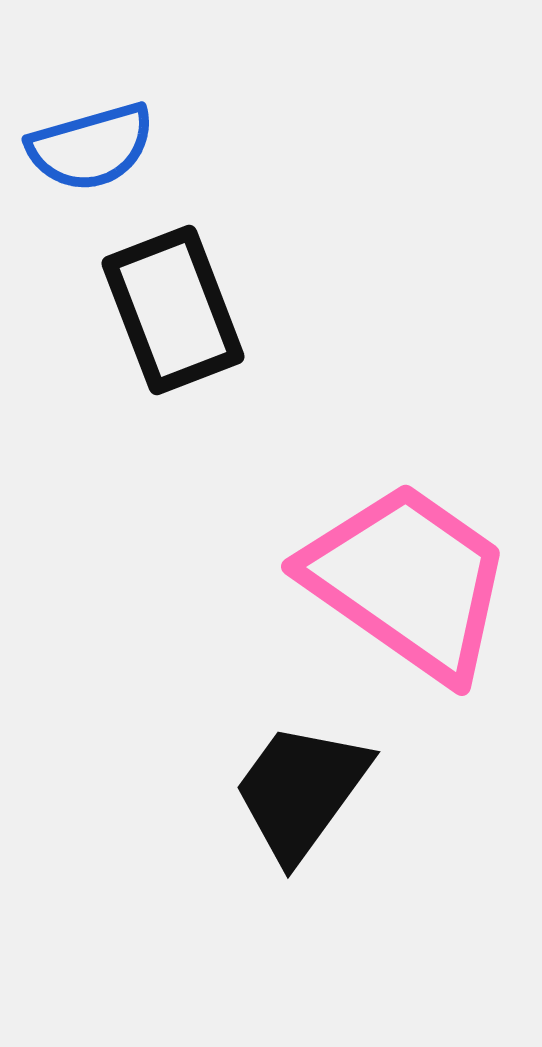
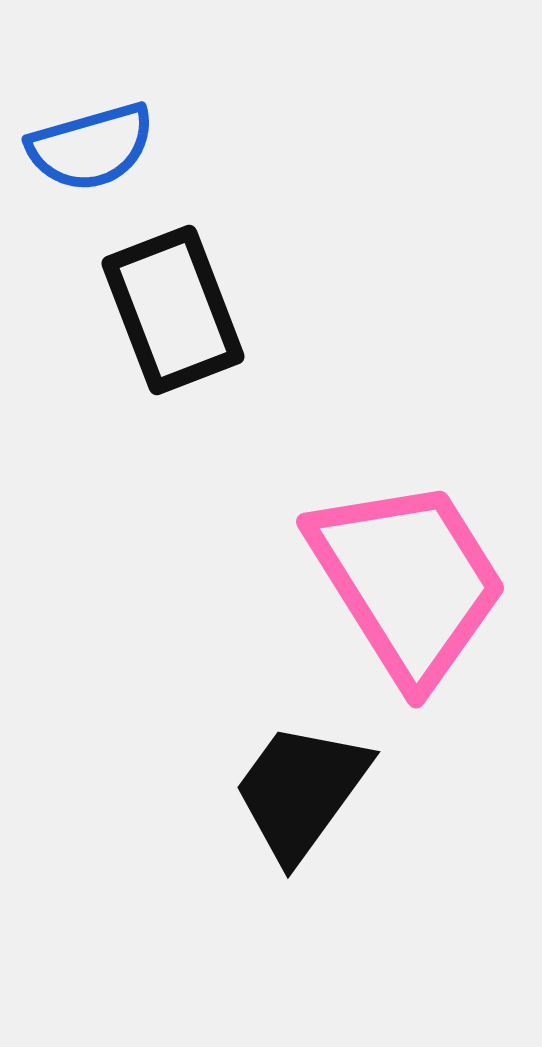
pink trapezoid: rotated 23 degrees clockwise
